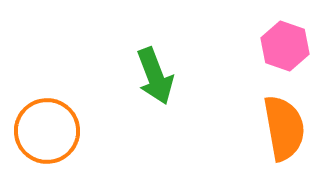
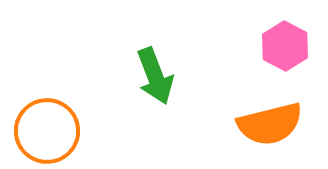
pink hexagon: rotated 9 degrees clockwise
orange semicircle: moved 14 px left, 4 px up; rotated 86 degrees clockwise
